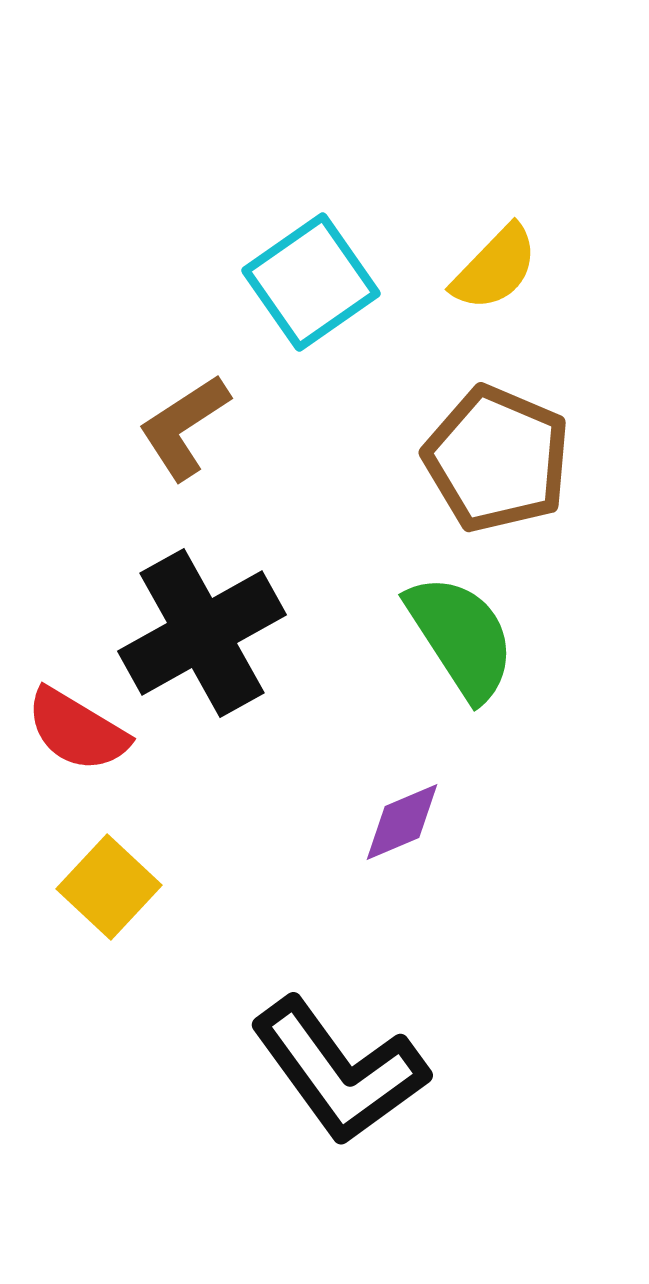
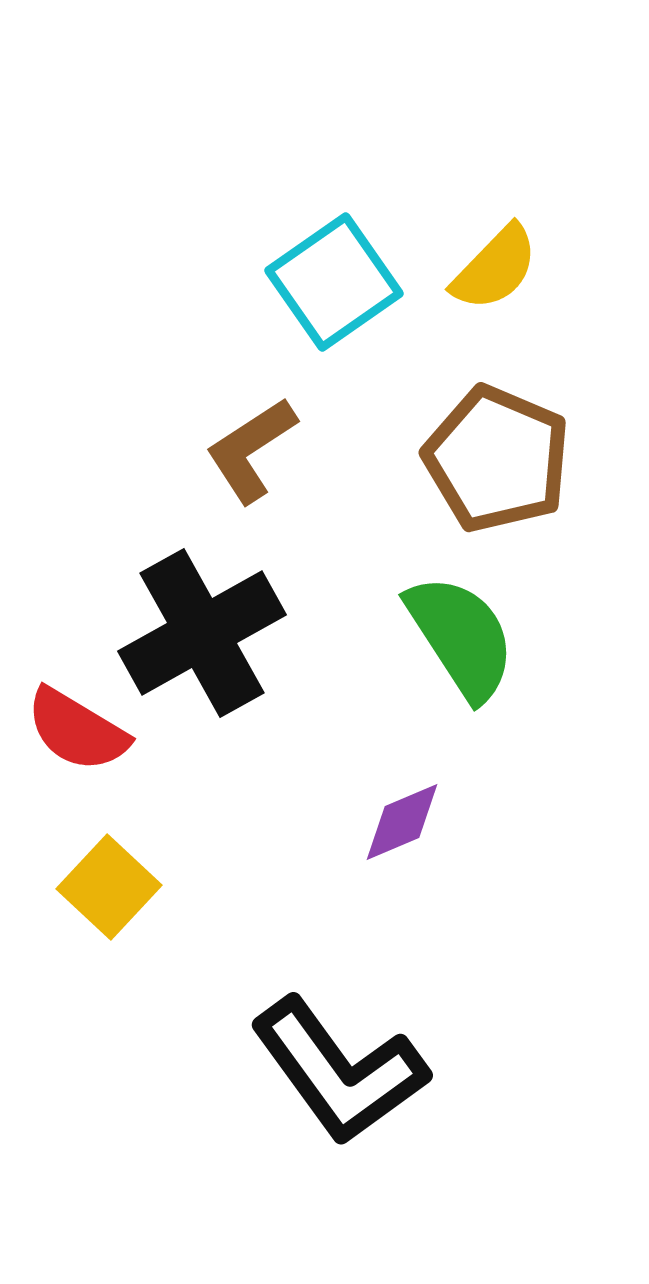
cyan square: moved 23 px right
brown L-shape: moved 67 px right, 23 px down
